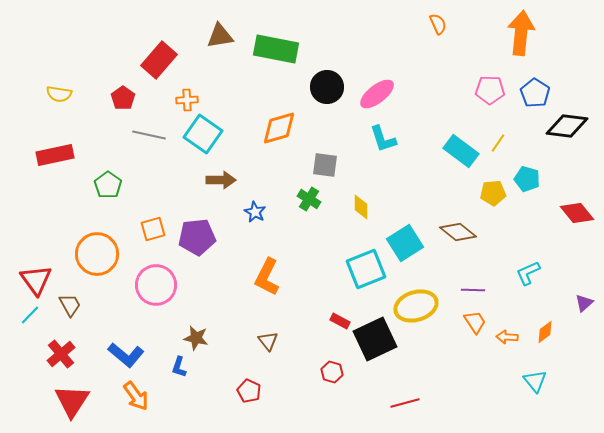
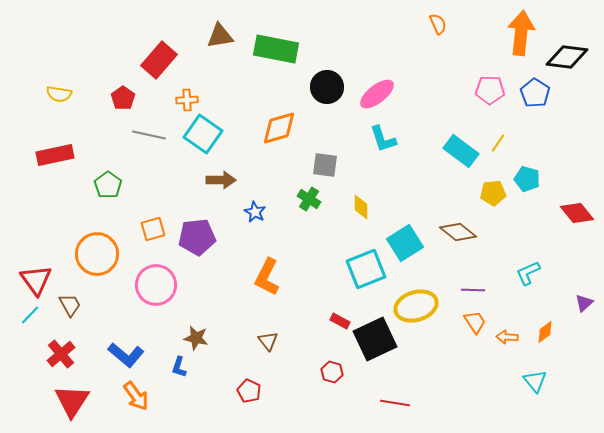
black diamond at (567, 126): moved 69 px up
red line at (405, 403): moved 10 px left; rotated 24 degrees clockwise
